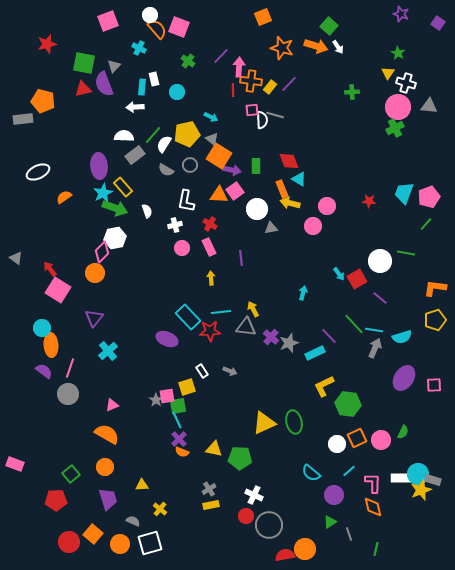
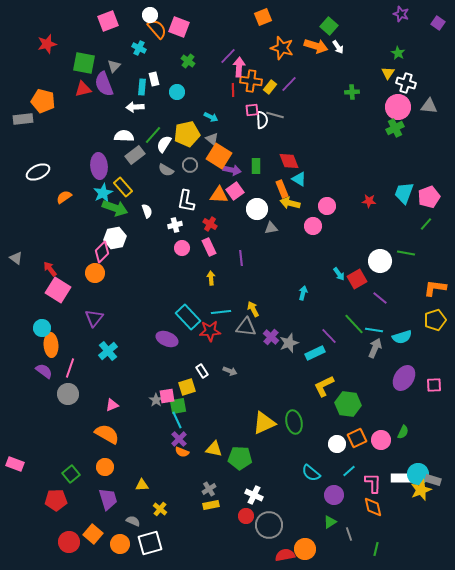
purple line at (221, 56): moved 7 px right
